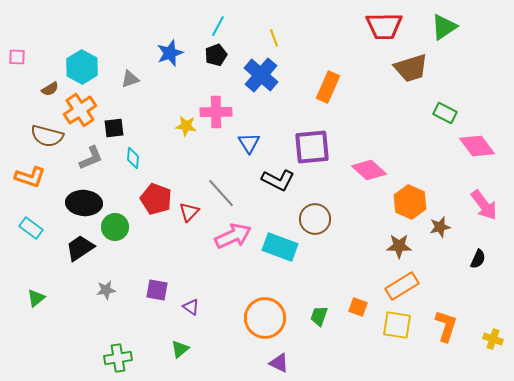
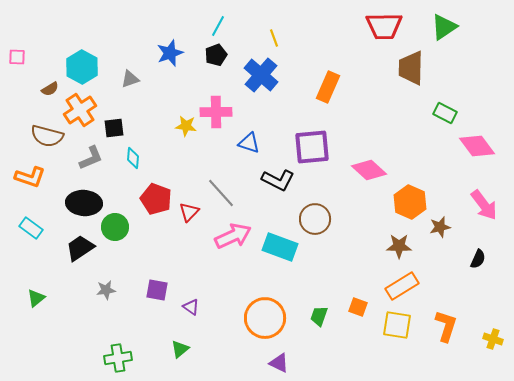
brown trapezoid at (411, 68): rotated 108 degrees clockwise
blue triangle at (249, 143): rotated 40 degrees counterclockwise
